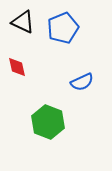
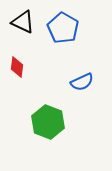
blue pentagon: rotated 20 degrees counterclockwise
red diamond: rotated 20 degrees clockwise
